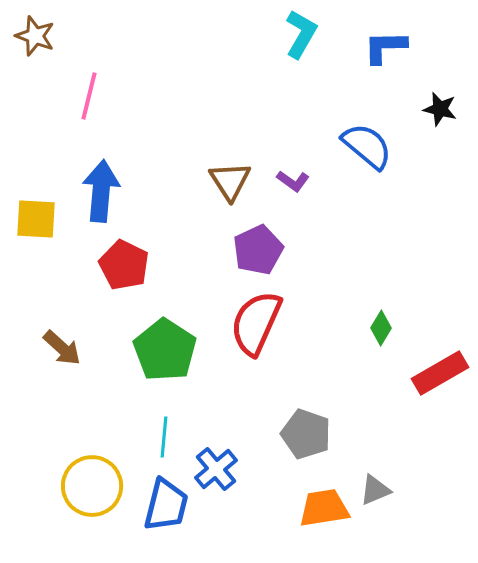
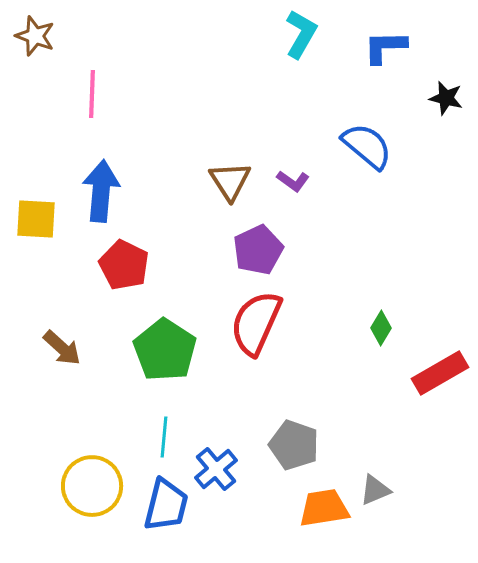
pink line: moved 3 px right, 2 px up; rotated 12 degrees counterclockwise
black star: moved 6 px right, 11 px up
gray pentagon: moved 12 px left, 11 px down
